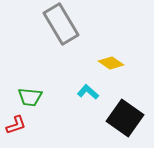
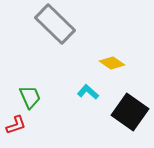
gray rectangle: moved 6 px left; rotated 15 degrees counterclockwise
yellow diamond: moved 1 px right
green trapezoid: rotated 120 degrees counterclockwise
black square: moved 5 px right, 6 px up
